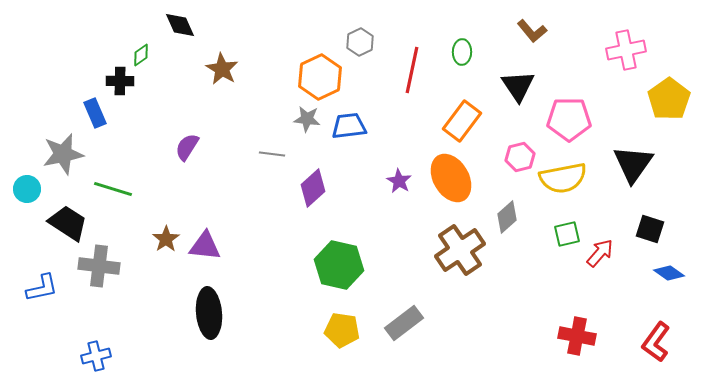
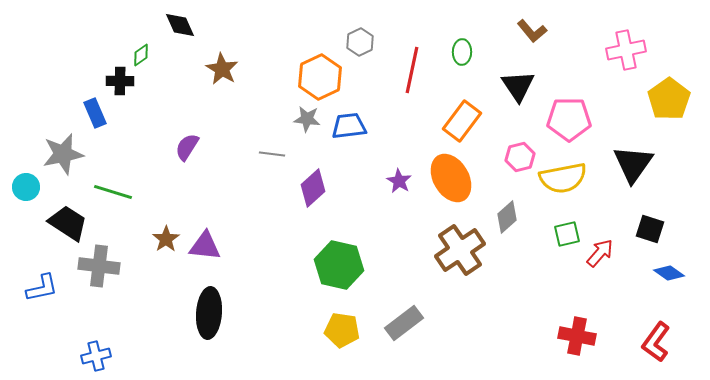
cyan circle at (27, 189): moved 1 px left, 2 px up
green line at (113, 189): moved 3 px down
black ellipse at (209, 313): rotated 9 degrees clockwise
